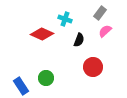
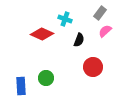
blue rectangle: rotated 30 degrees clockwise
